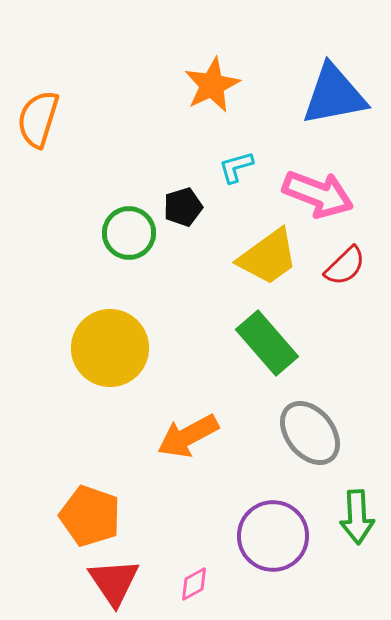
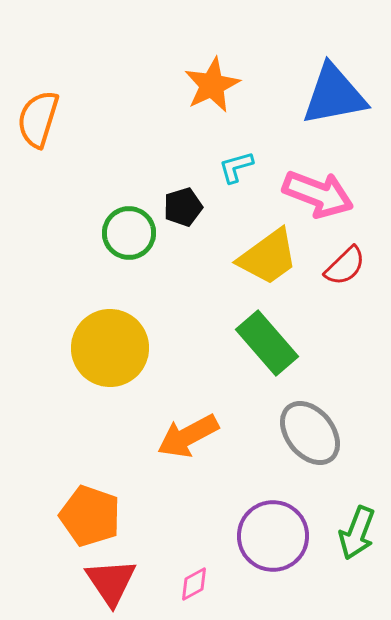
green arrow: moved 16 px down; rotated 24 degrees clockwise
red triangle: moved 3 px left
